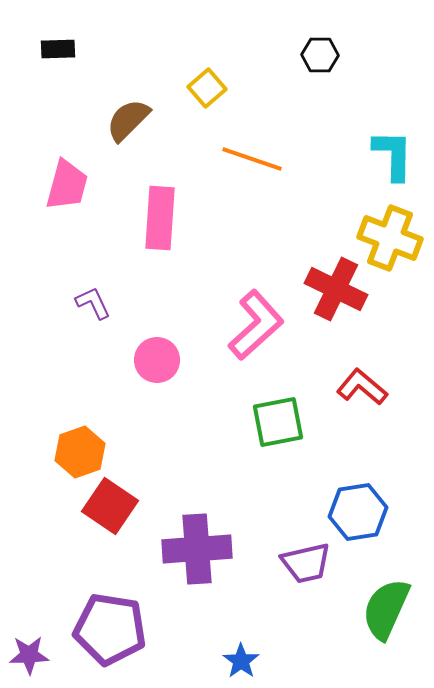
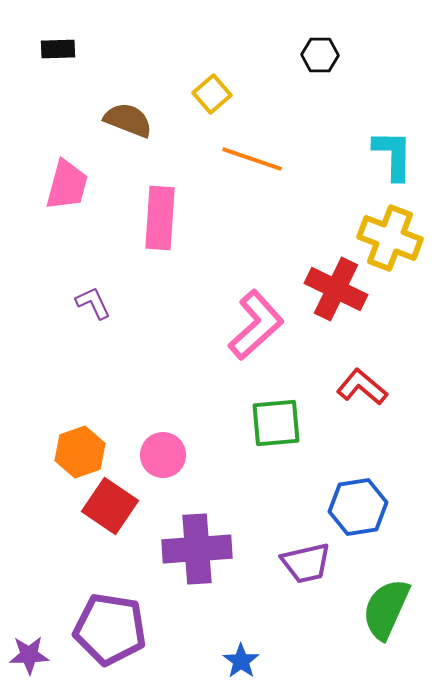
yellow square: moved 5 px right, 6 px down
brown semicircle: rotated 66 degrees clockwise
pink circle: moved 6 px right, 95 px down
green square: moved 2 px left, 1 px down; rotated 6 degrees clockwise
blue hexagon: moved 5 px up
